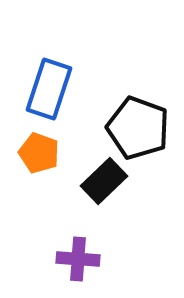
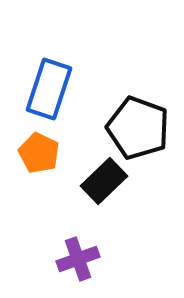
orange pentagon: rotated 6 degrees clockwise
purple cross: rotated 24 degrees counterclockwise
